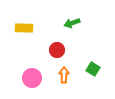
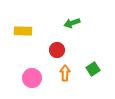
yellow rectangle: moved 1 px left, 3 px down
green square: rotated 24 degrees clockwise
orange arrow: moved 1 px right, 2 px up
